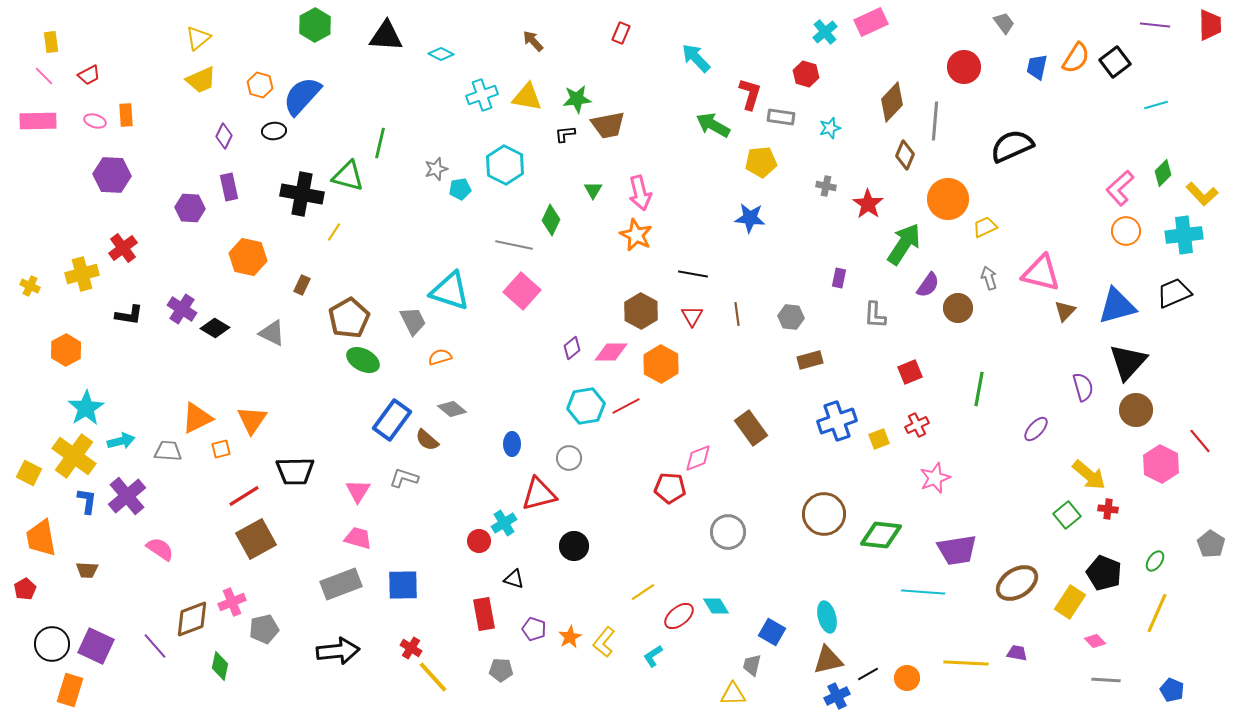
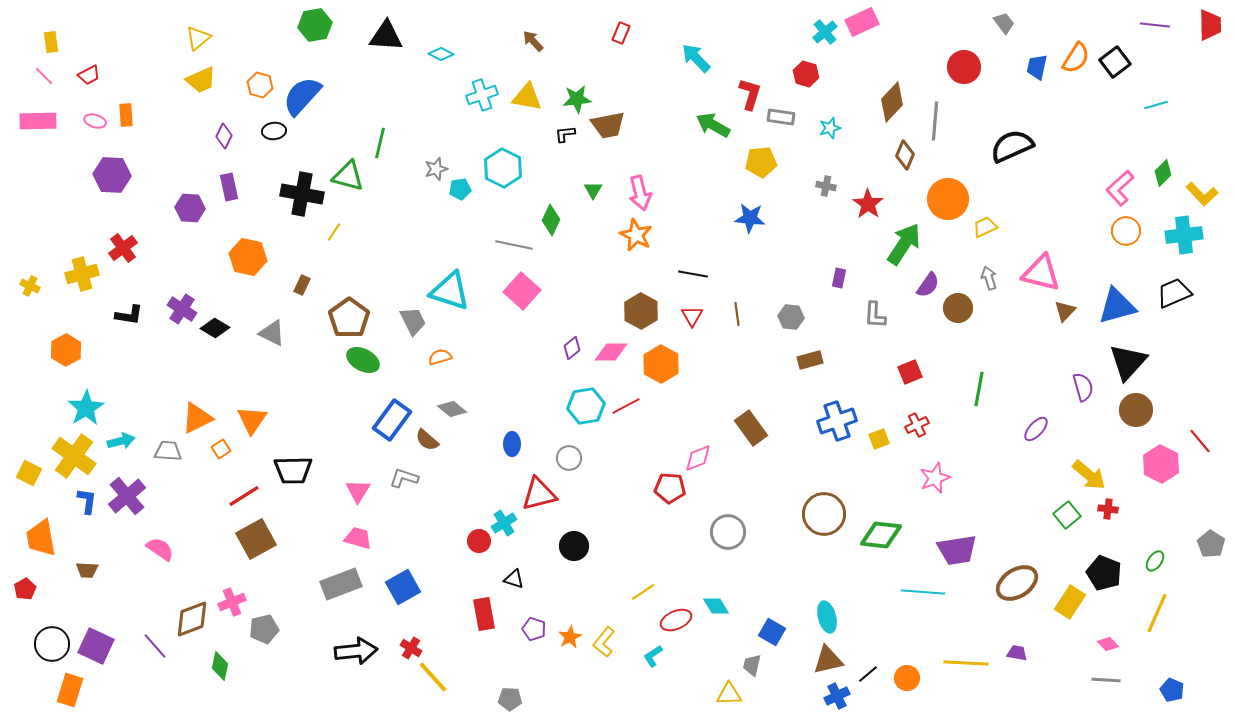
pink rectangle at (871, 22): moved 9 px left
green hexagon at (315, 25): rotated 20 degrees clockwise
cyan hexagon at (505, 165): moved 2 px left, 3 px down
brown pentagon at (349, 318): rotated 6 degrees counterclockwise
orange square at (221, 449): rotated 18 degrees counterclockwise
black trapezoid at (295, 471): moved 2 px left, 1 px up
blue square at (403, 585): moved 2 px down; rotated 28 degrees counterclockwise
red ellipse at (679, 616): moved 3 px left, 4 px down; rotated 16 degrees clockwise
pink diamond at (1095, 641): moved 13 px right, 3 px down
black arrow at (338, 651): moved 18 px right
gray pentagon at (501, 670): moved 9 px right, 29 px down
black line at (868, 674): rotated 10 degrees counterclockwise
yellow triangle at (733, 694): moved 4 px left
